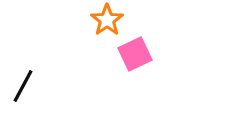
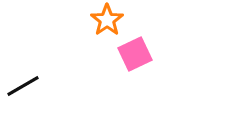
black line: rotated 32 degrees clockwise
